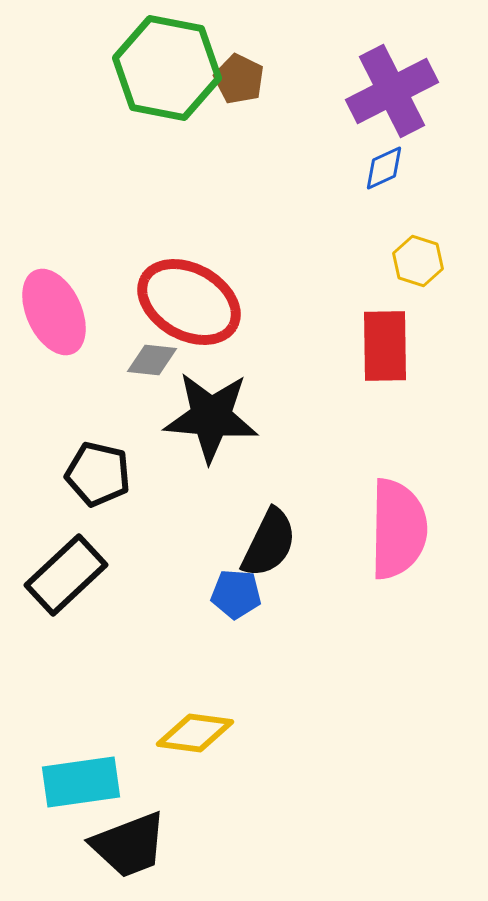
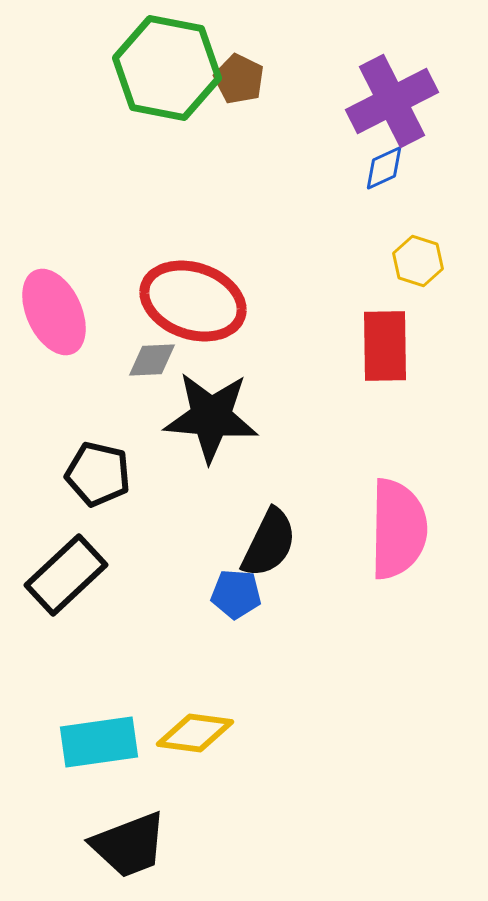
purple cross: moved 10 px down
red ellipse: moved 4 px right, 1 px up; rotated 10 degrees counterclockwise
gray diamond: rotated 9 degrees counterclockwise
cyan rectangle: moved 18 px right, 40 px up
